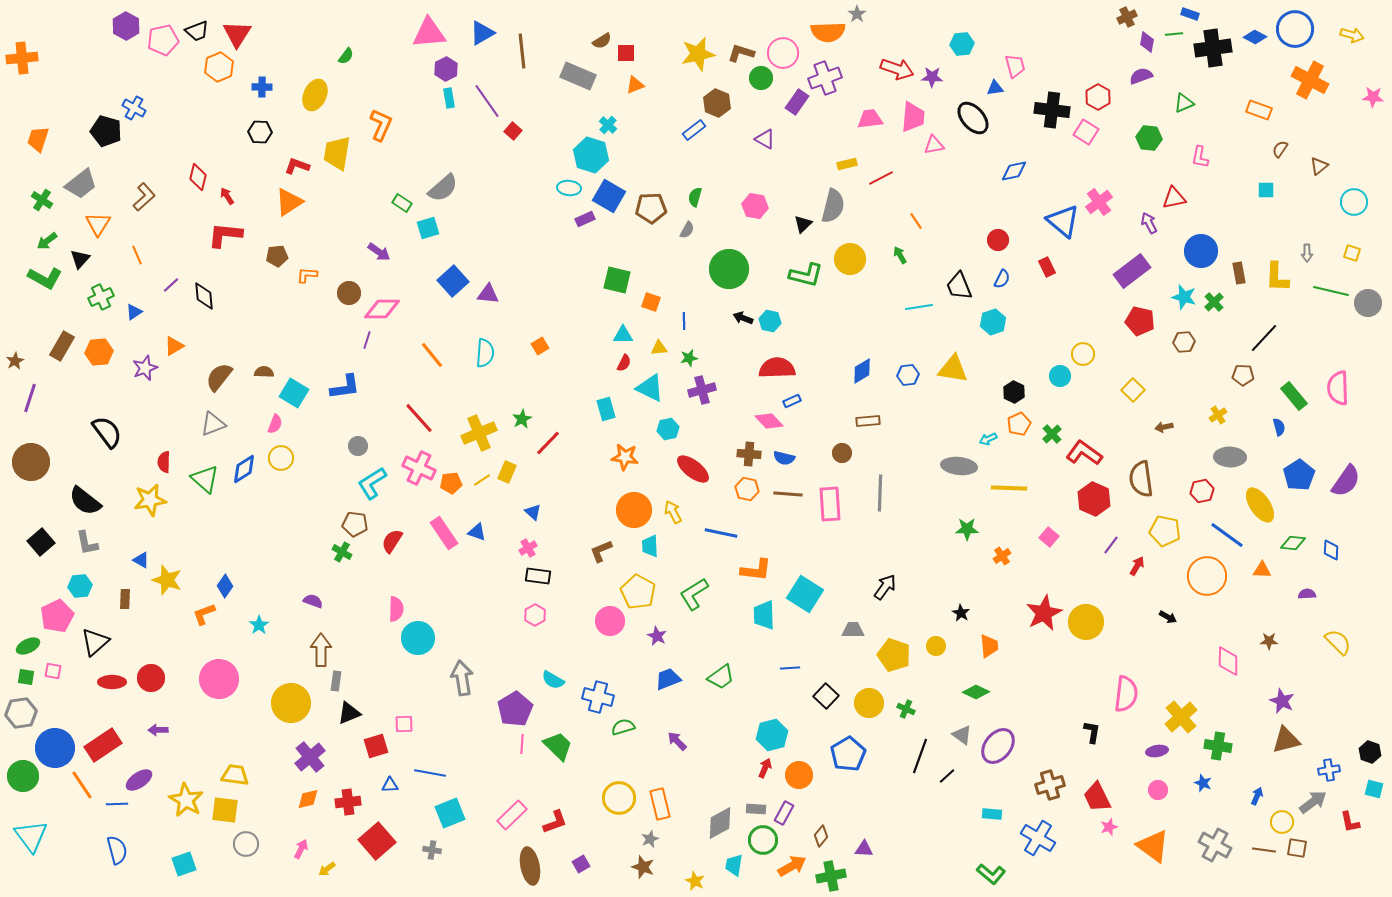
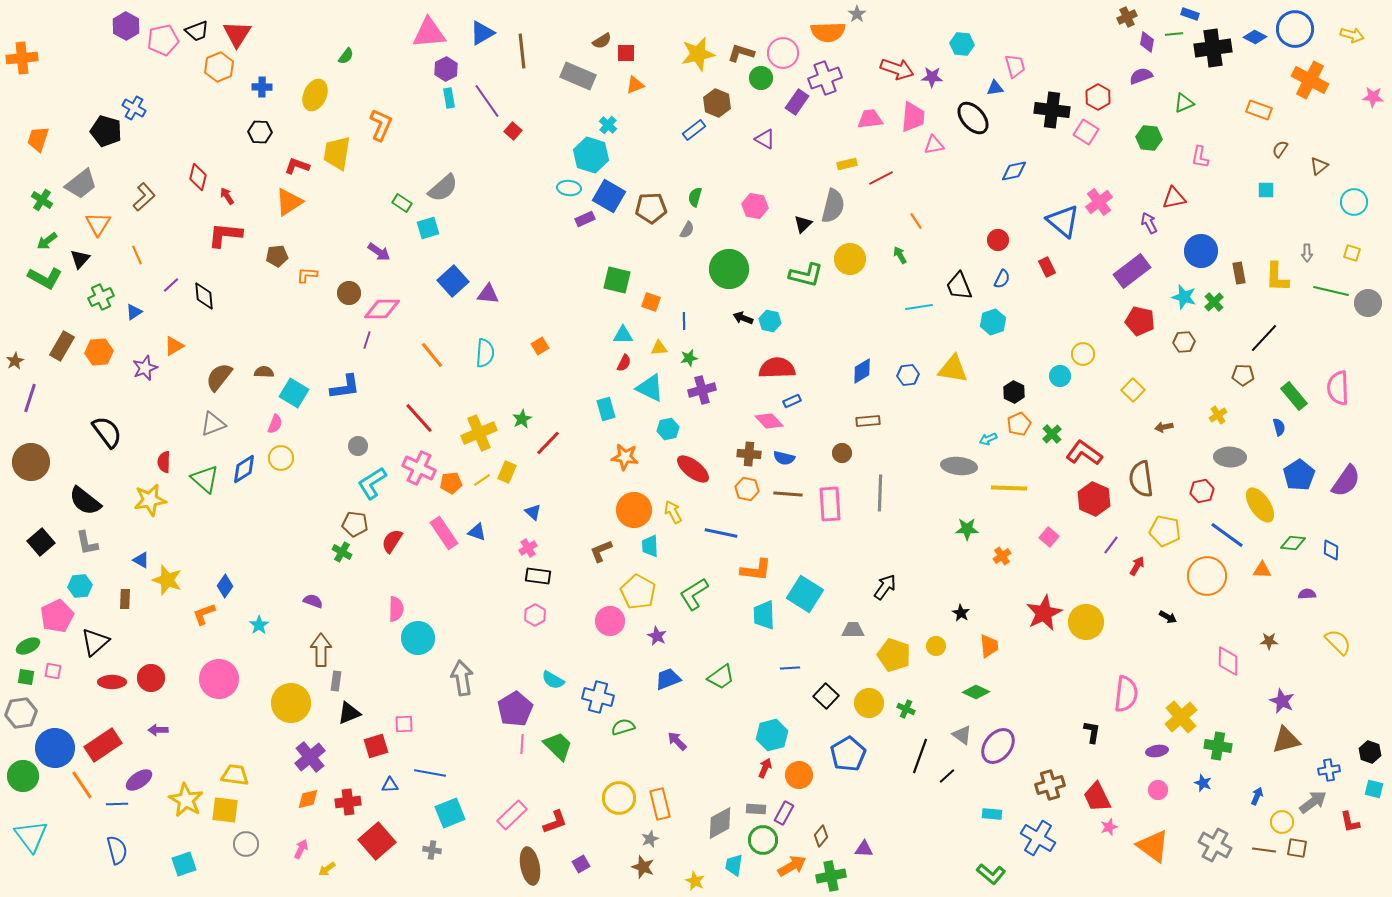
cyan hexagon at (962, 44): rotated 10 degrees clockwise
